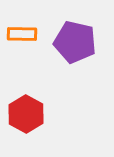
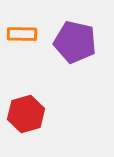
red hexagon: rotated 15 degrees clockwise
